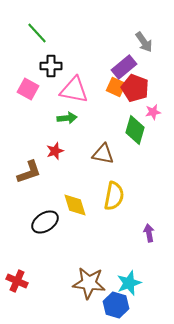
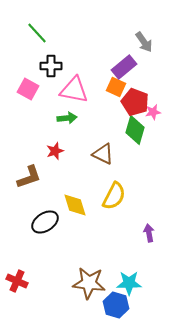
red pentagon: moved 14 px down
brown triangle: rotated 15 degrees clockwise
brown L-shape: moved 5 px down
yellow semicircle: rotated 16 degrees clockwise
cyan star: rotated 20 degrees clockwise
